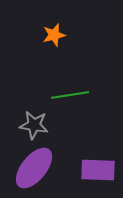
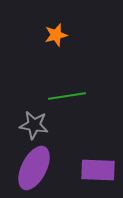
orange star: moved 2 px right
green line: moved 3 px left, 1 px down
purple ellipse: rotated 12 degrees counterclockwise
